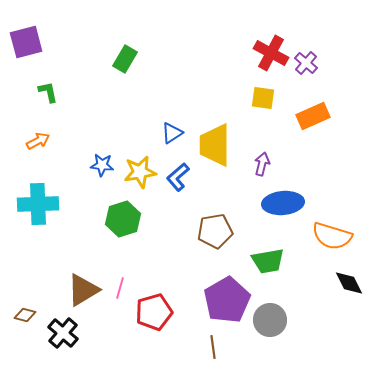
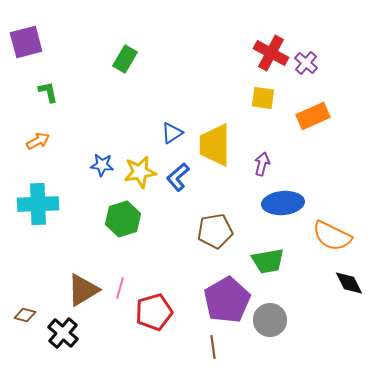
orange semicircle: rotated 9 degrees clockwise
